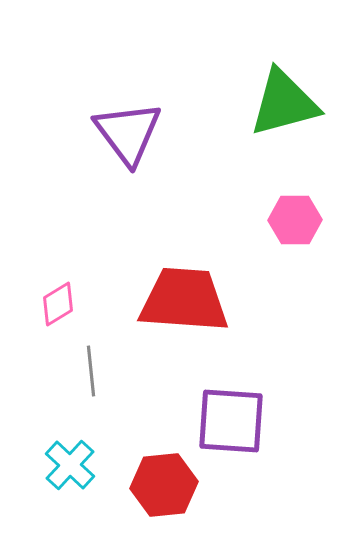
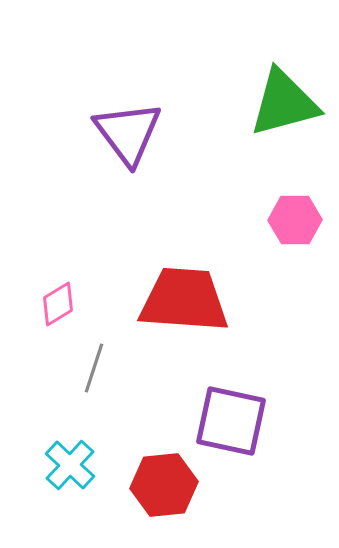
gray line: moved 3 px right, 3 px up; rotated 24 degrees clockwise
purple square: rotated 8 degrees clockwise
